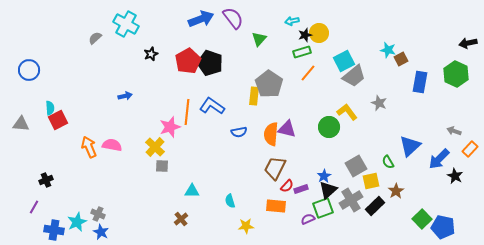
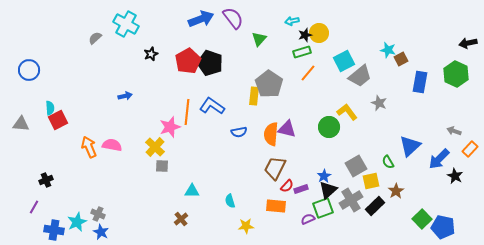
gray trapezoid at (354, 76): moved 6 px right
